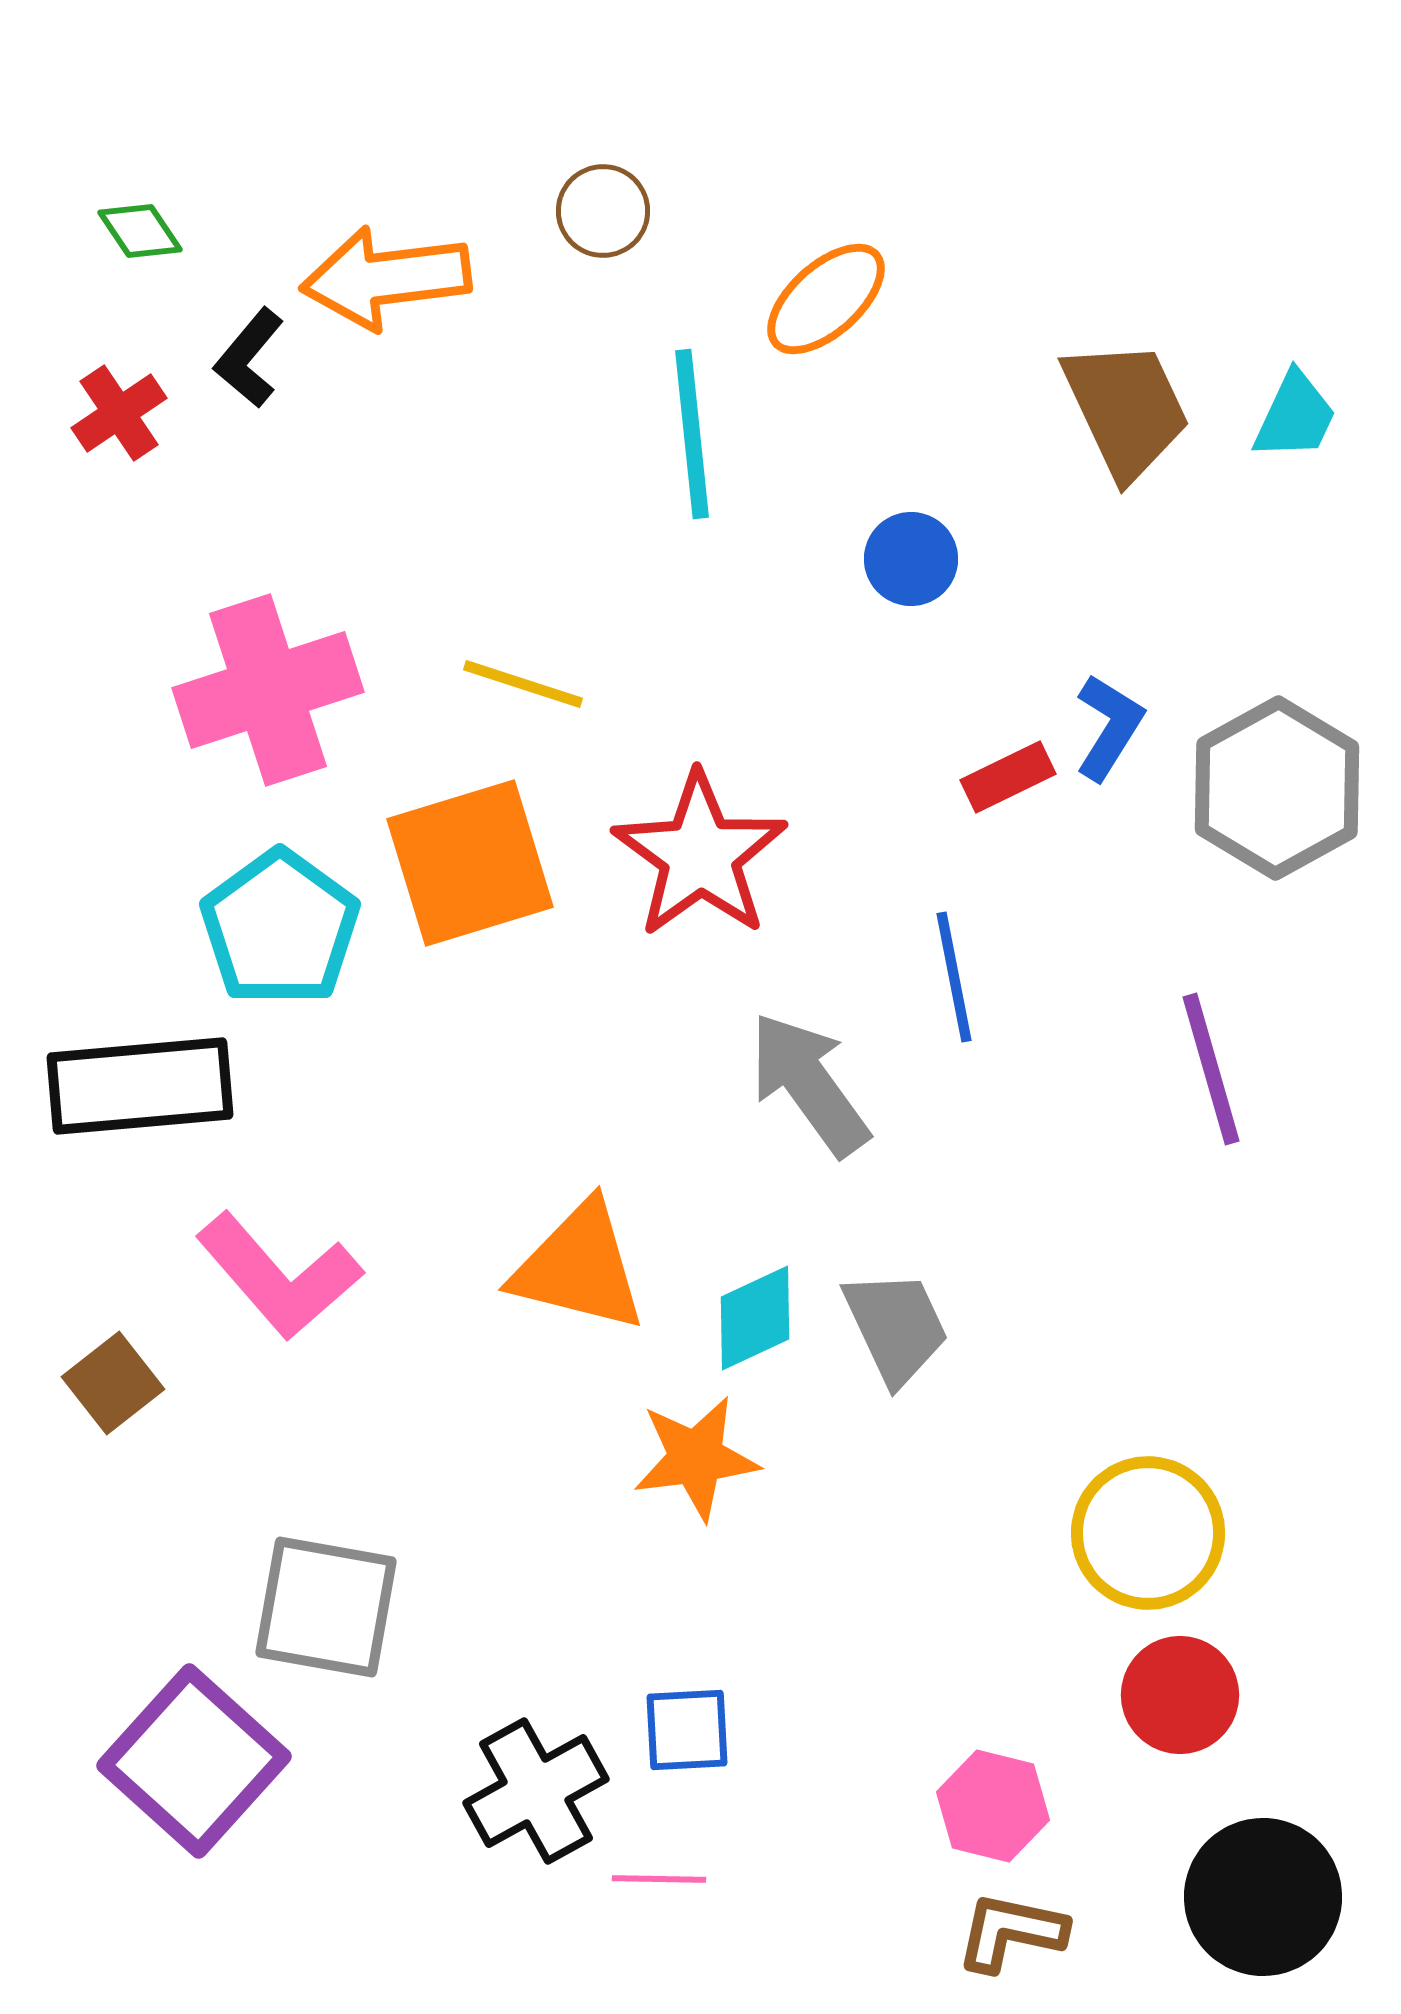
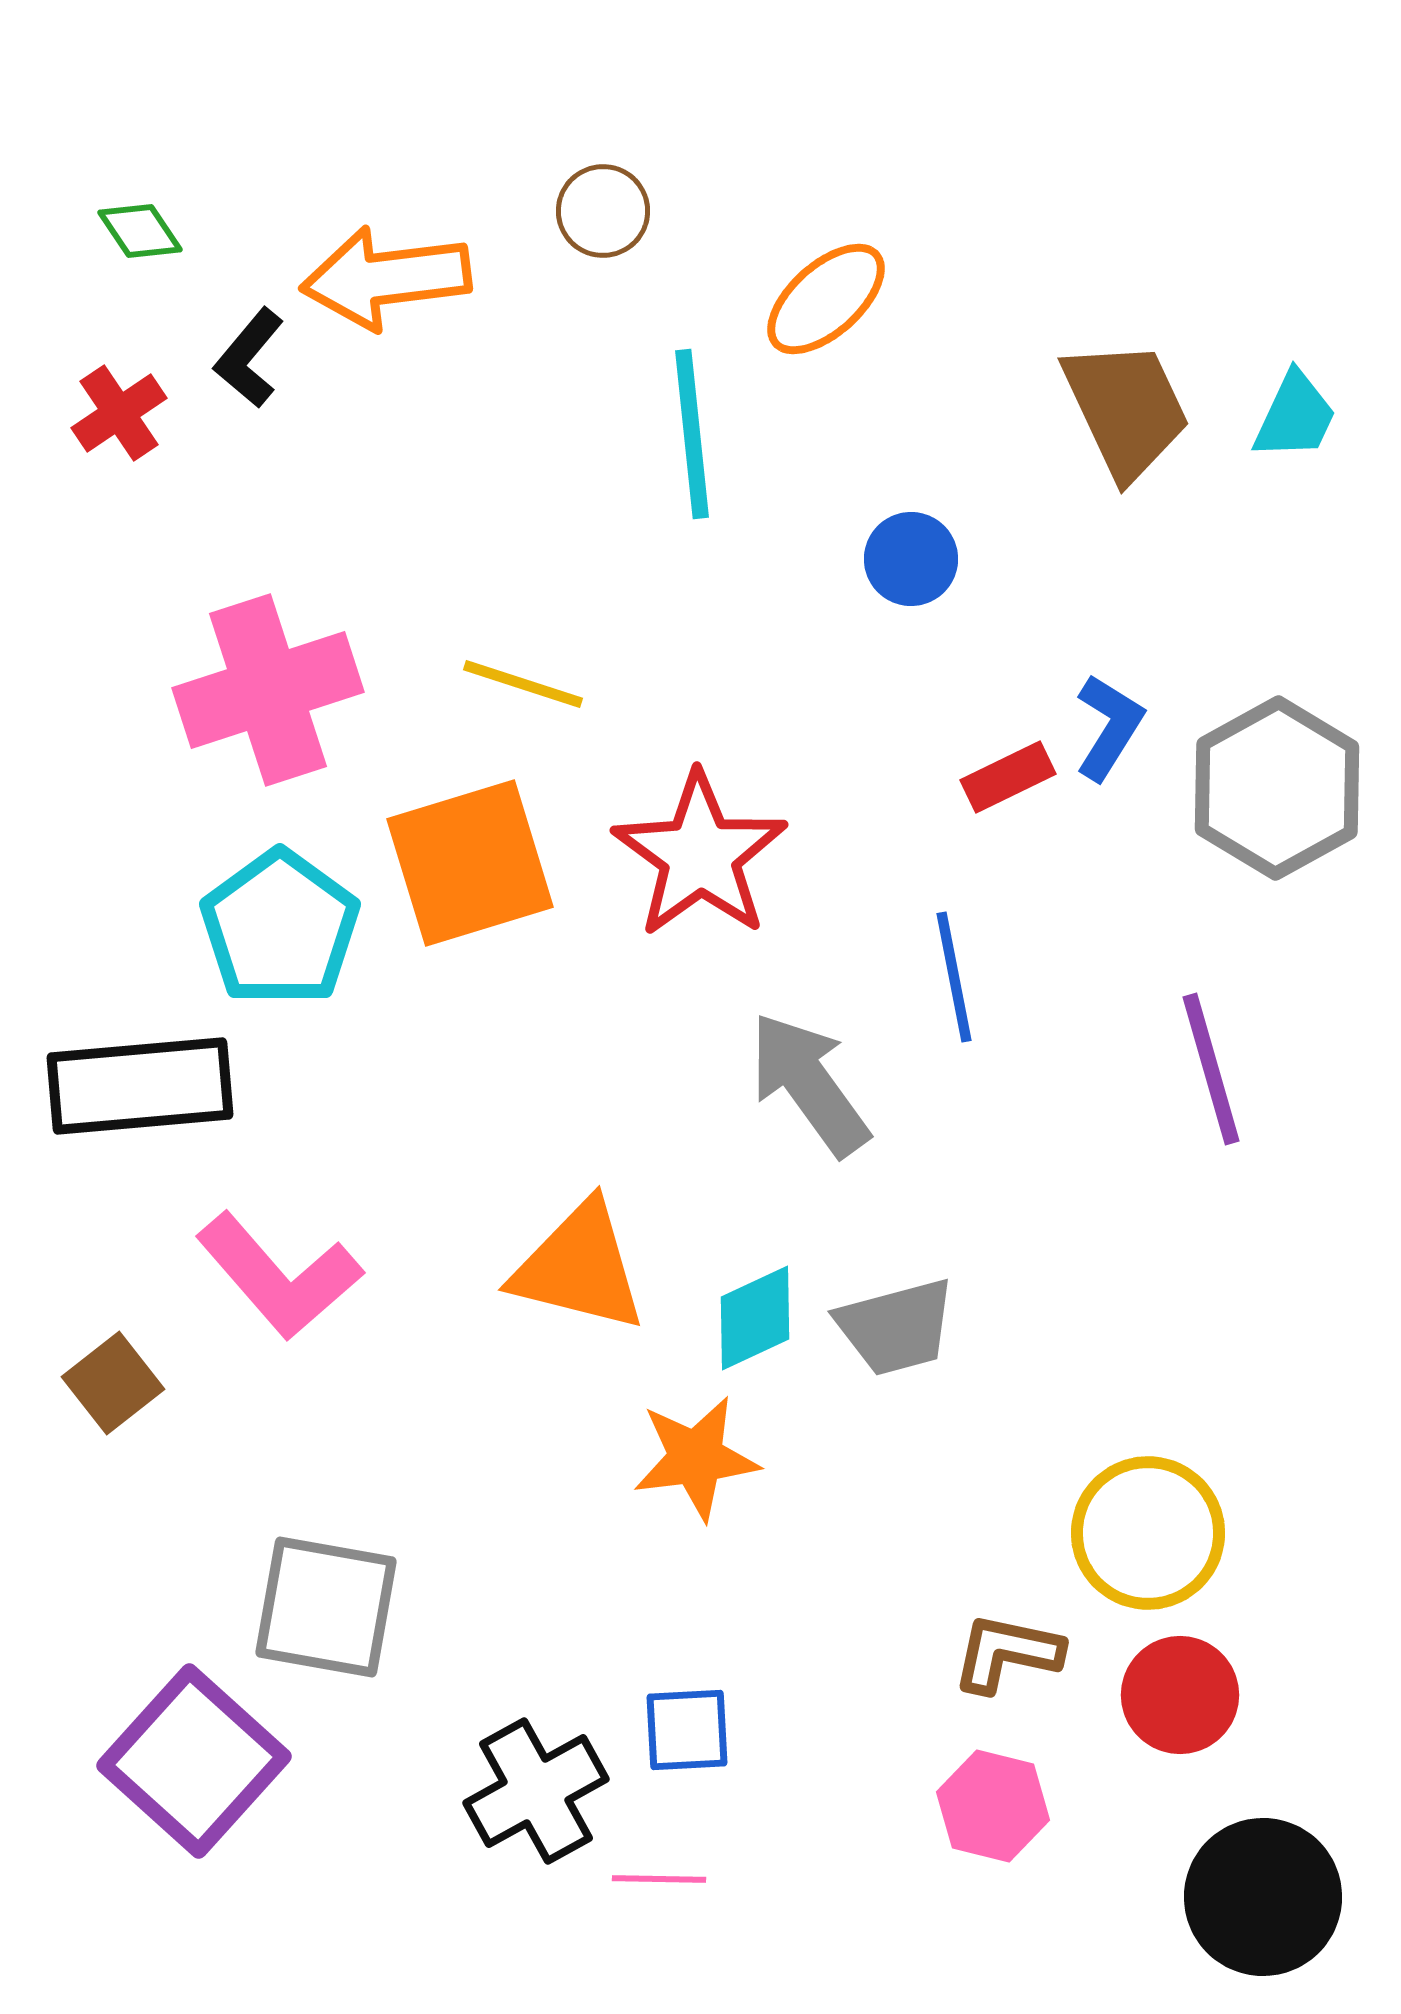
gray trapezoid: rotated 100 degrees clockwise
brown L-shape: moved 4 px left, 279 px up
